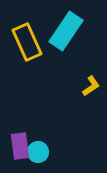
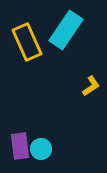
cyan rectangle: moved 1 px up
cyan circle: moved 3 px right, 3 px up
